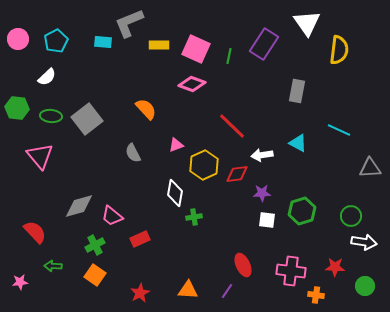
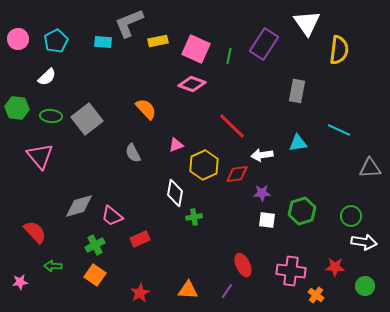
yellow rectangle at (159, 45): moved 1 px left, 4 px up; rotated 12 degrees counterclockwise
cyan triangle at (298, 143): rotated 36 degrees counterclockwise
orange cross at (316, 295): rotated 28 degrees clockwise
